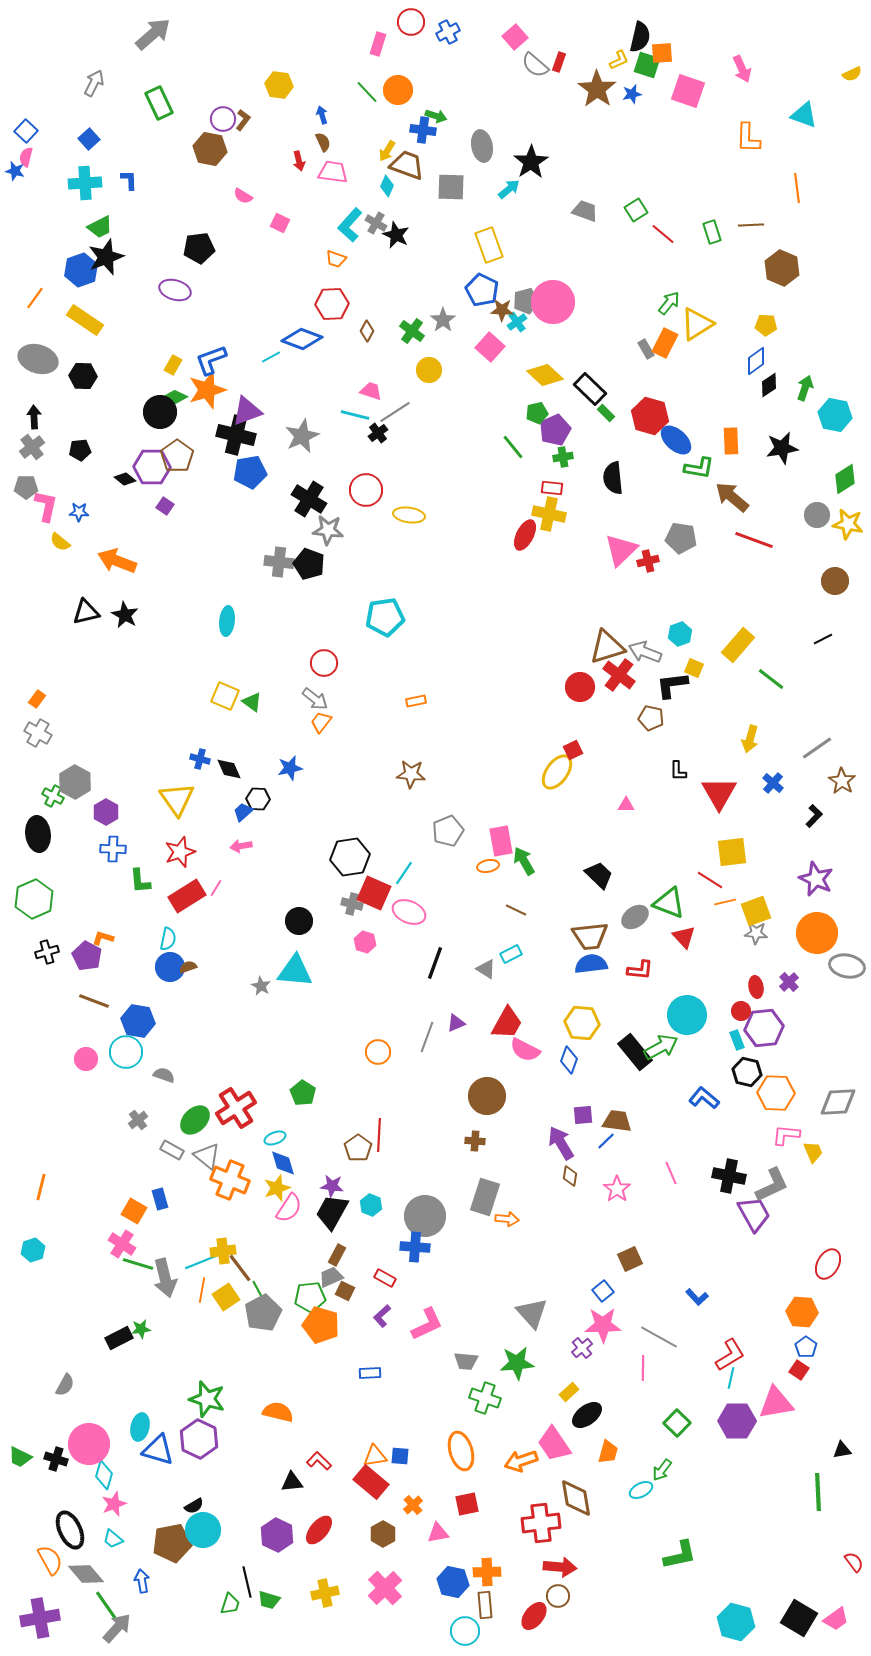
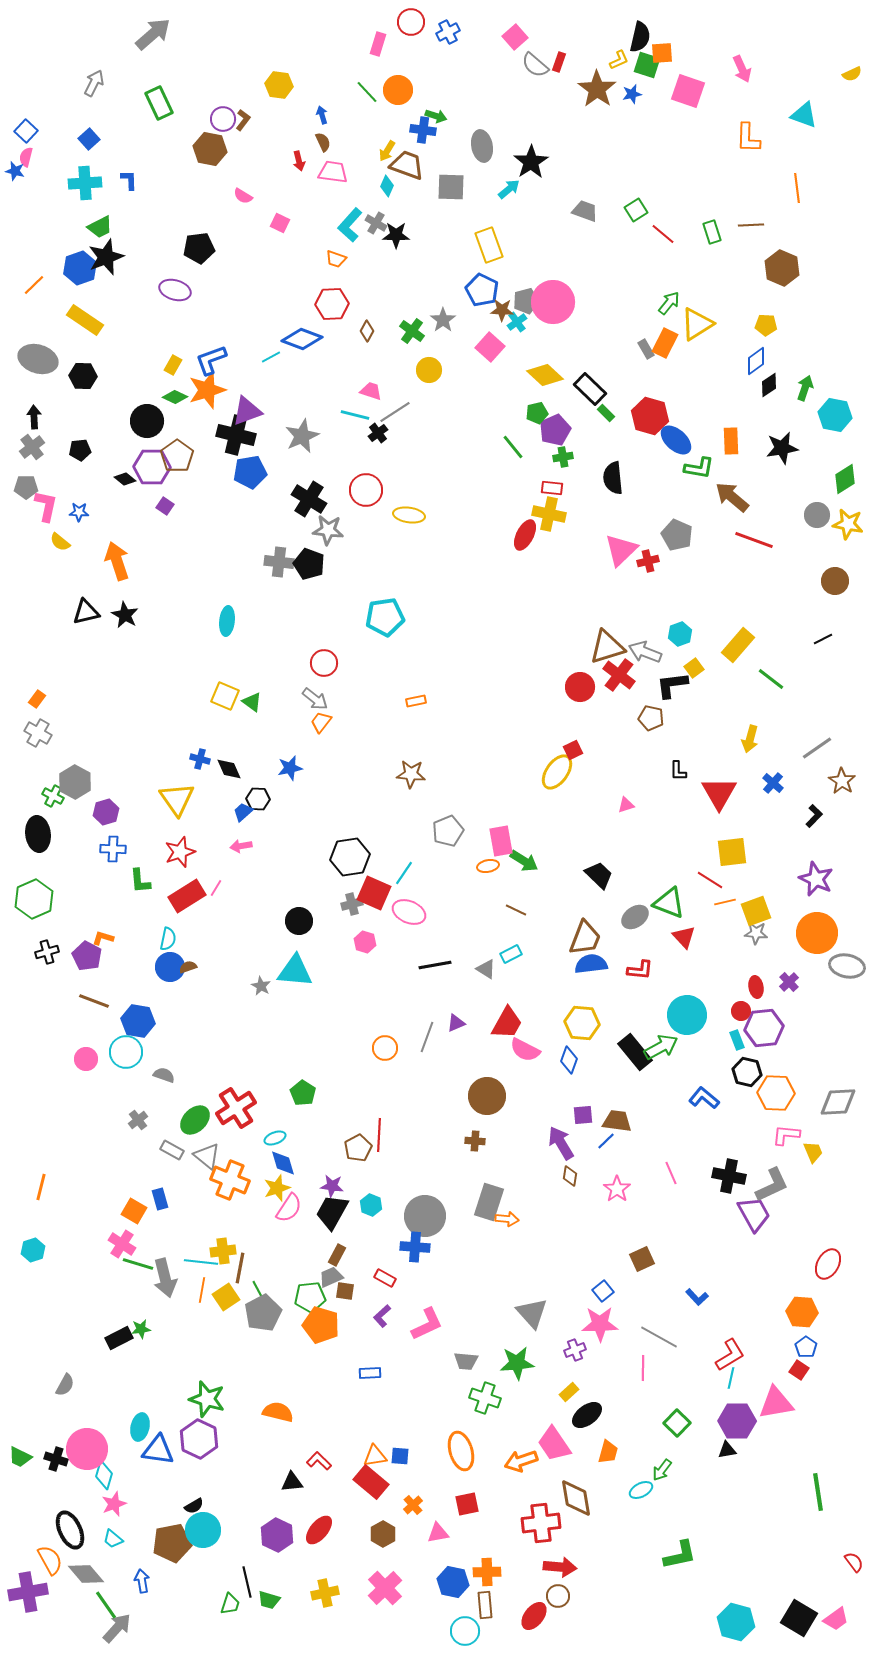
black star at (396, 235): rotated 24 degrees counterclockwise
blue hexagon at (81, 270): moved 1 px left, 2 px up
orange line at (35, 298): moved 1 px left, 13 px up; rotated 10 degrees clockwise
black circle at (160, 412): moved 13 px left, 9 px down
gray pentagon at (681, 538): moved 4 px left, 3 px up; rotated 16 degrees clockwise
orange arrow at (117, 561): rotated 51 degrees clockwise
yellow square at (694, 668): rotated 30 degrees clockwise
pink triangle at (626, 805): rotated 18 degrees counterclockwise
purple hexagon at (106, 812): rotated 15 degrees clockwise
green arrow at (524, 861): rotated 152 degrees clockwise
gray cross at (352, 904): rotated 30 degrees counterclockwise
brown trapezoid at (590, 936): moved 5 px left, 2 px down; rotated 63 degrees counterclockwise
black line at (435, 963): moved 2 px down; rotated 60 degrees clockwise
orange circle at (378, 1052): moved 7 px right, 4 px up
brown pentagon at (358, 1148): rotated 8 degrees clockwise
gray rectangle at (485, 1197): moved 4 px right, 5 px down
brown square at (630, 1259): moved 12 px right
cyan line at (201, 1262): rotated 28 degrees clockwise
brown line at (240, 1268): rotated 48 degrees clockwise
brown square at (345, 1291): rotated 18 degrees counterclockwise
pink star at (603, 1325): moved 3 px left, 1 px up
purple cross at (582, 1348): moved 7 px left, 2 px down; rotated 20 degrees clockwise
pink circle at (89, 1444): moved 2 px left, 5 px down
blue triangle at (158, 1450): rotated 8 degrees counterclockwise
black triangle at (842, 1450): moved 115 px left
green line at (818, 1492): rotated 6 degrees counterclockwise
purple cross at (40, 1618): moved 12 px left, 26 px up
